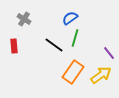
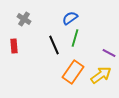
black line: rotated 30 degrees clockwise
purple line: rotated 24 degrees counterclockwise
